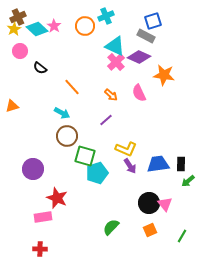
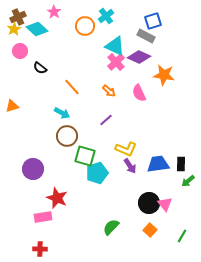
cyan cross: rotated 14 degrees counterclockwise
pink star: moved 14 px up
orange arrow: moved 2 px left, 4 px up
orange square: rotated 24 degrees counterclockwise
